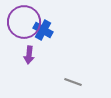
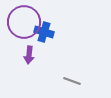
blue cross: moved 1 px right, 2 px down; rotated 12 degrees counterclockwise
gray line: moved 1 px left, 1 px up
